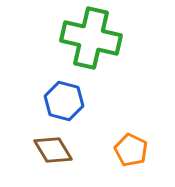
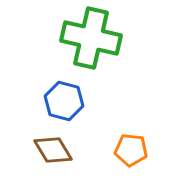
orange pentagon: rotated 20 degrees counterclockwise
